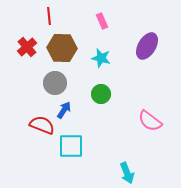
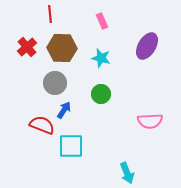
red line: moved 1 px right, 2 px up
pink semicircle: rotated 40 degrees counterclockwise
